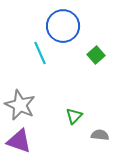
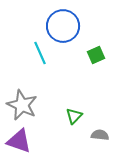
green square: rotated 18 degrees clockwise
gray star: moved 2 px right
